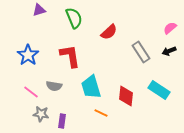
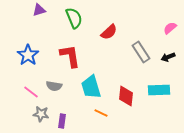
black arrow: moved 1 px left, 6 px down
cyan rectangle: rotated 35 degrees counterclockwise
